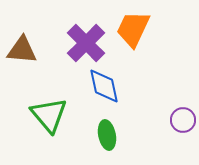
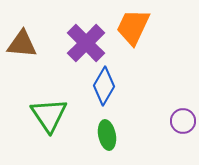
orange trapezoid: moved 2 px up
brown triangle: moved 6 px up
blue diamond: rotated 42 degrees clockwise
green triangle: rotated 6 degrees clockwise
purple circle: moved 1 px down
